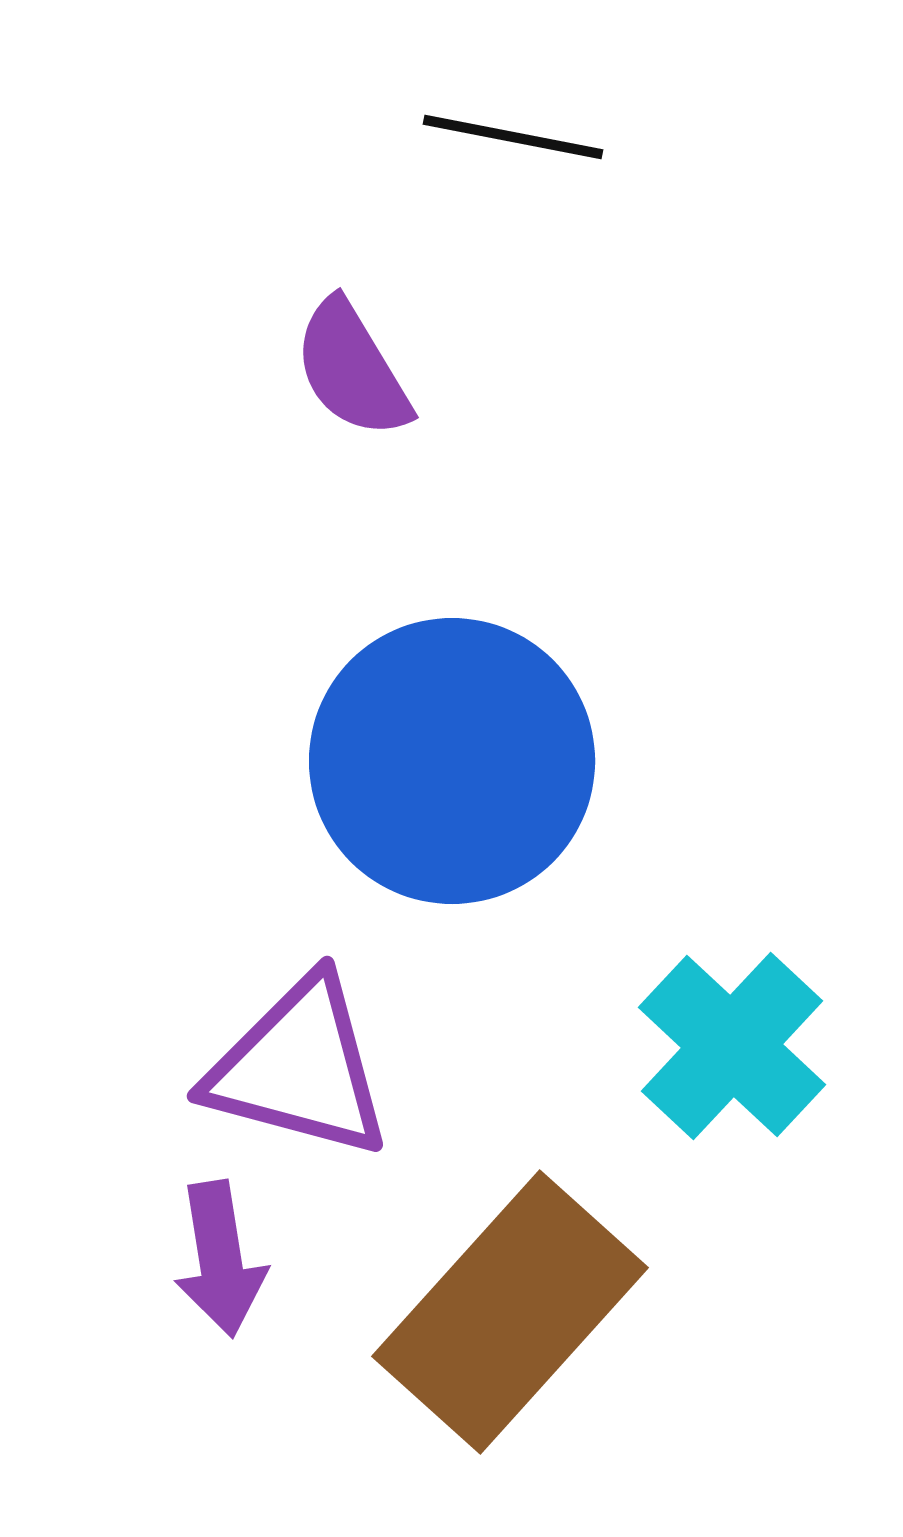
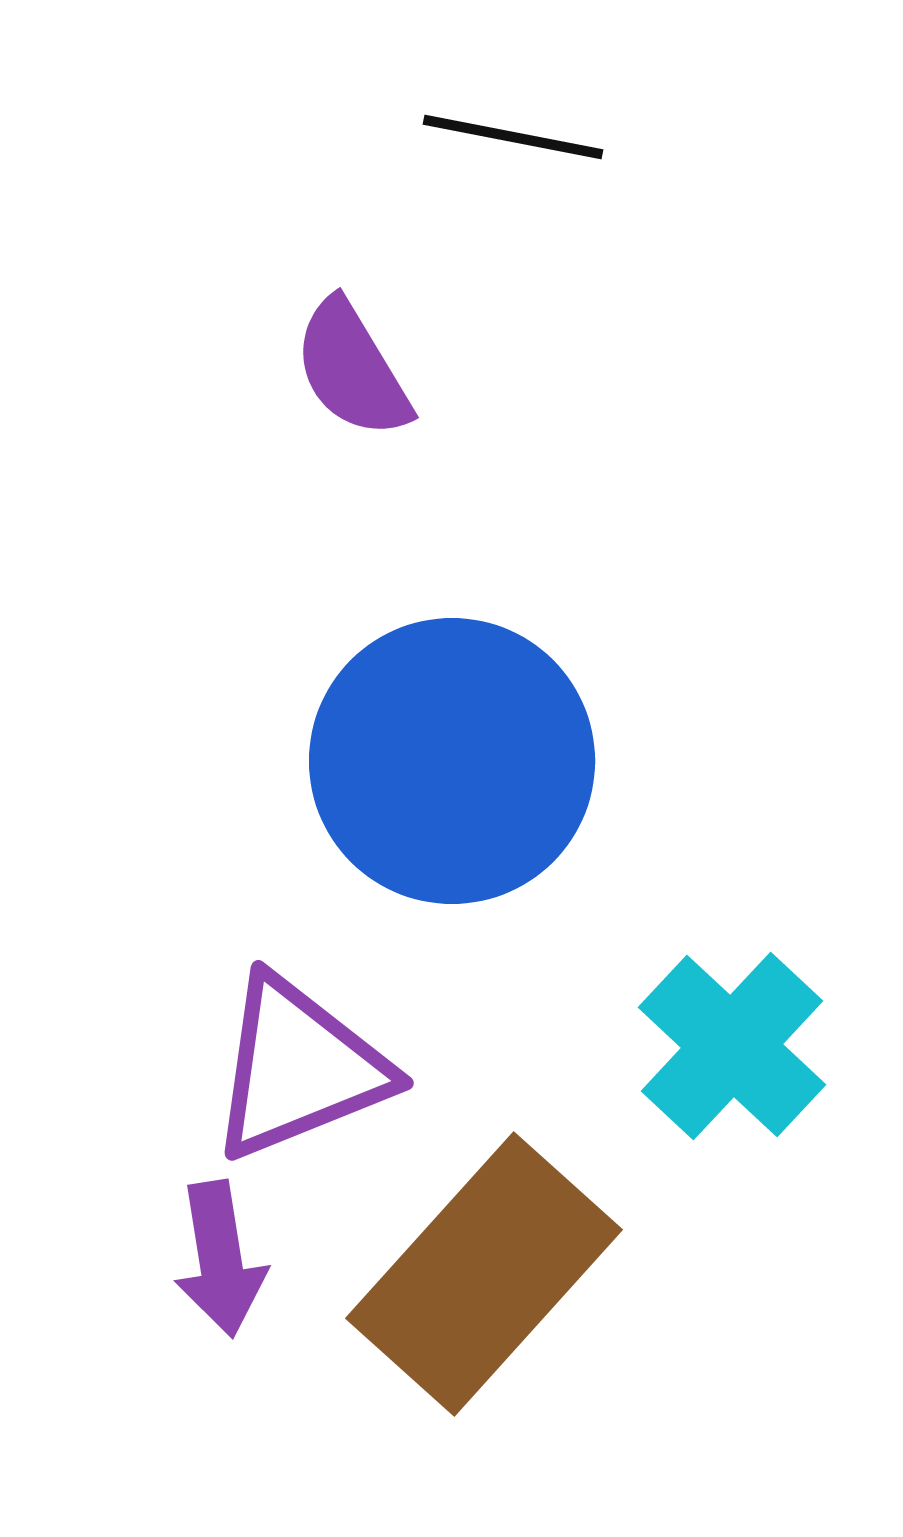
purple triangle: rotated 37 degrees counterclockwise
brown rectangle: moved 26 px left, 38 px up
